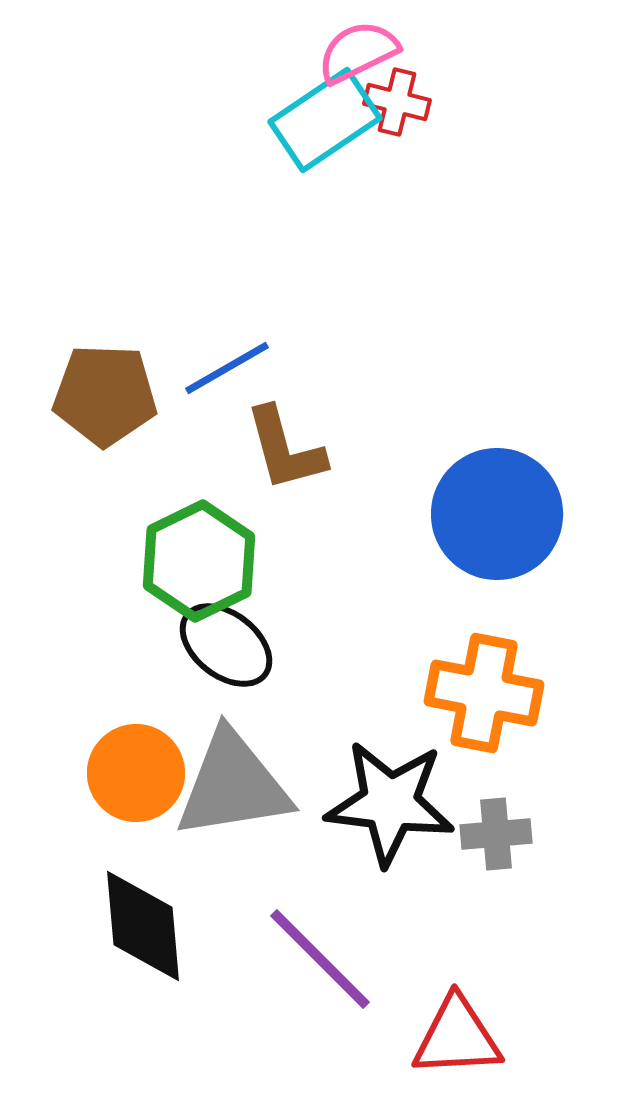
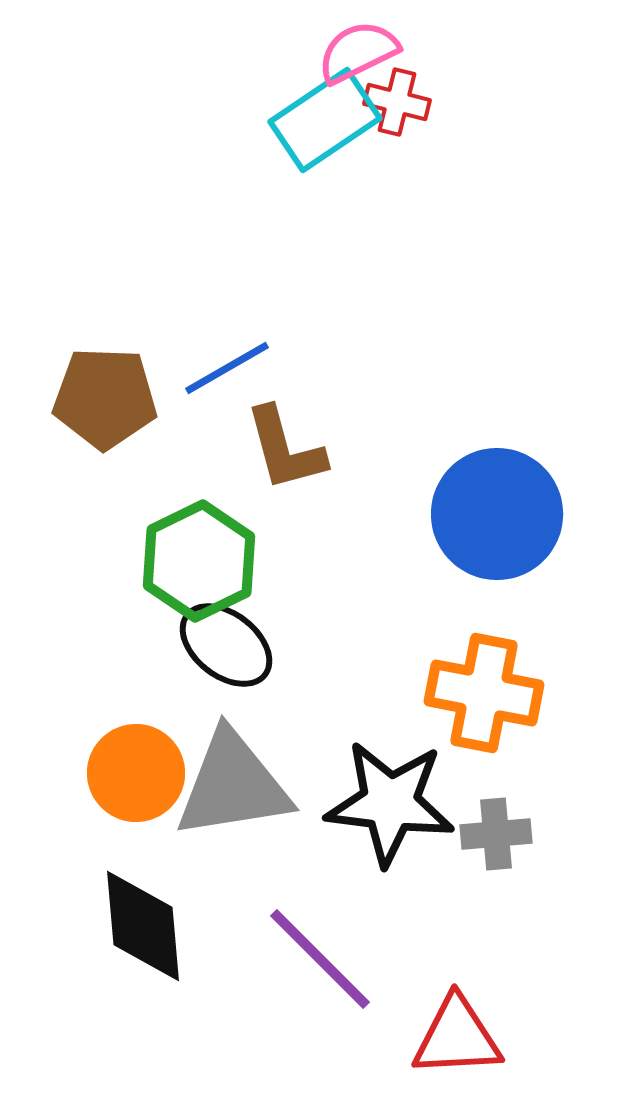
brown pentagon: moved 3 px down
